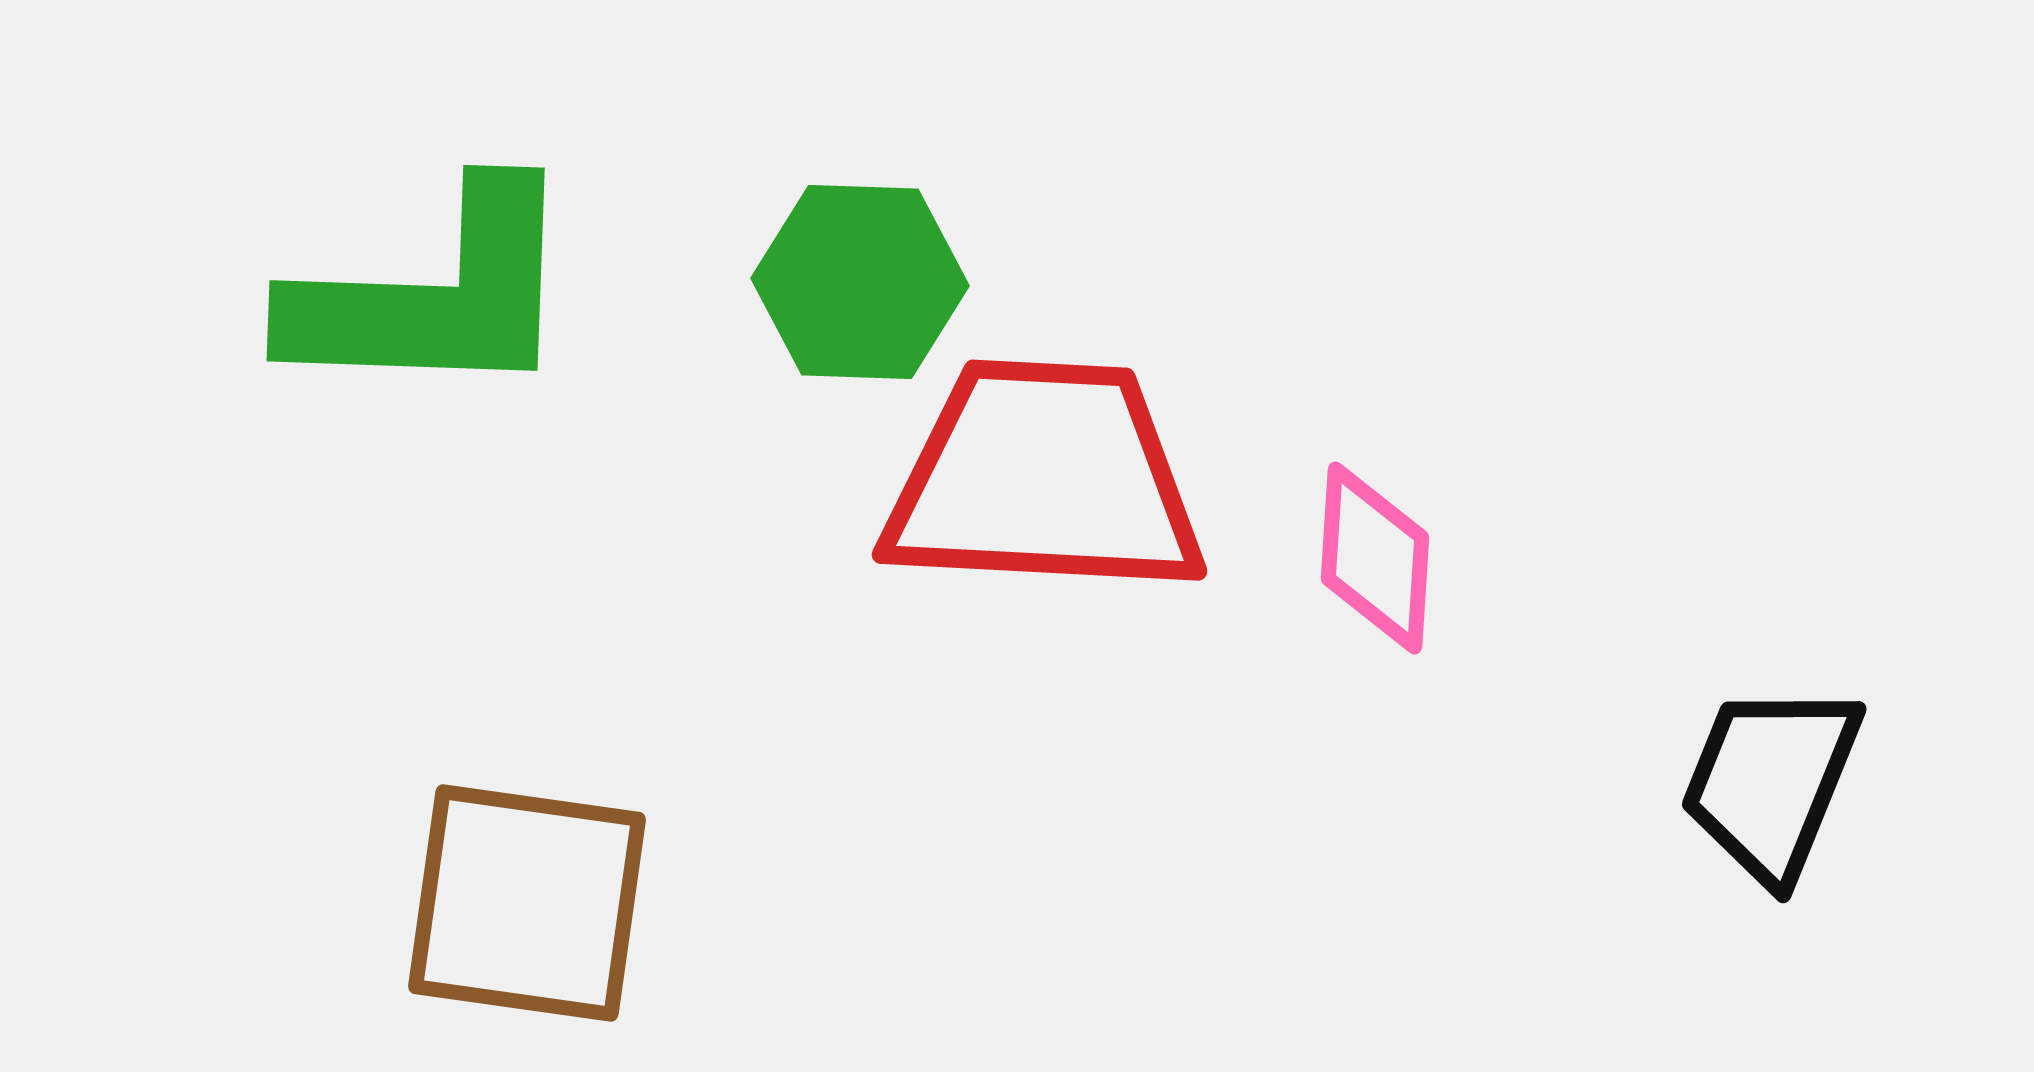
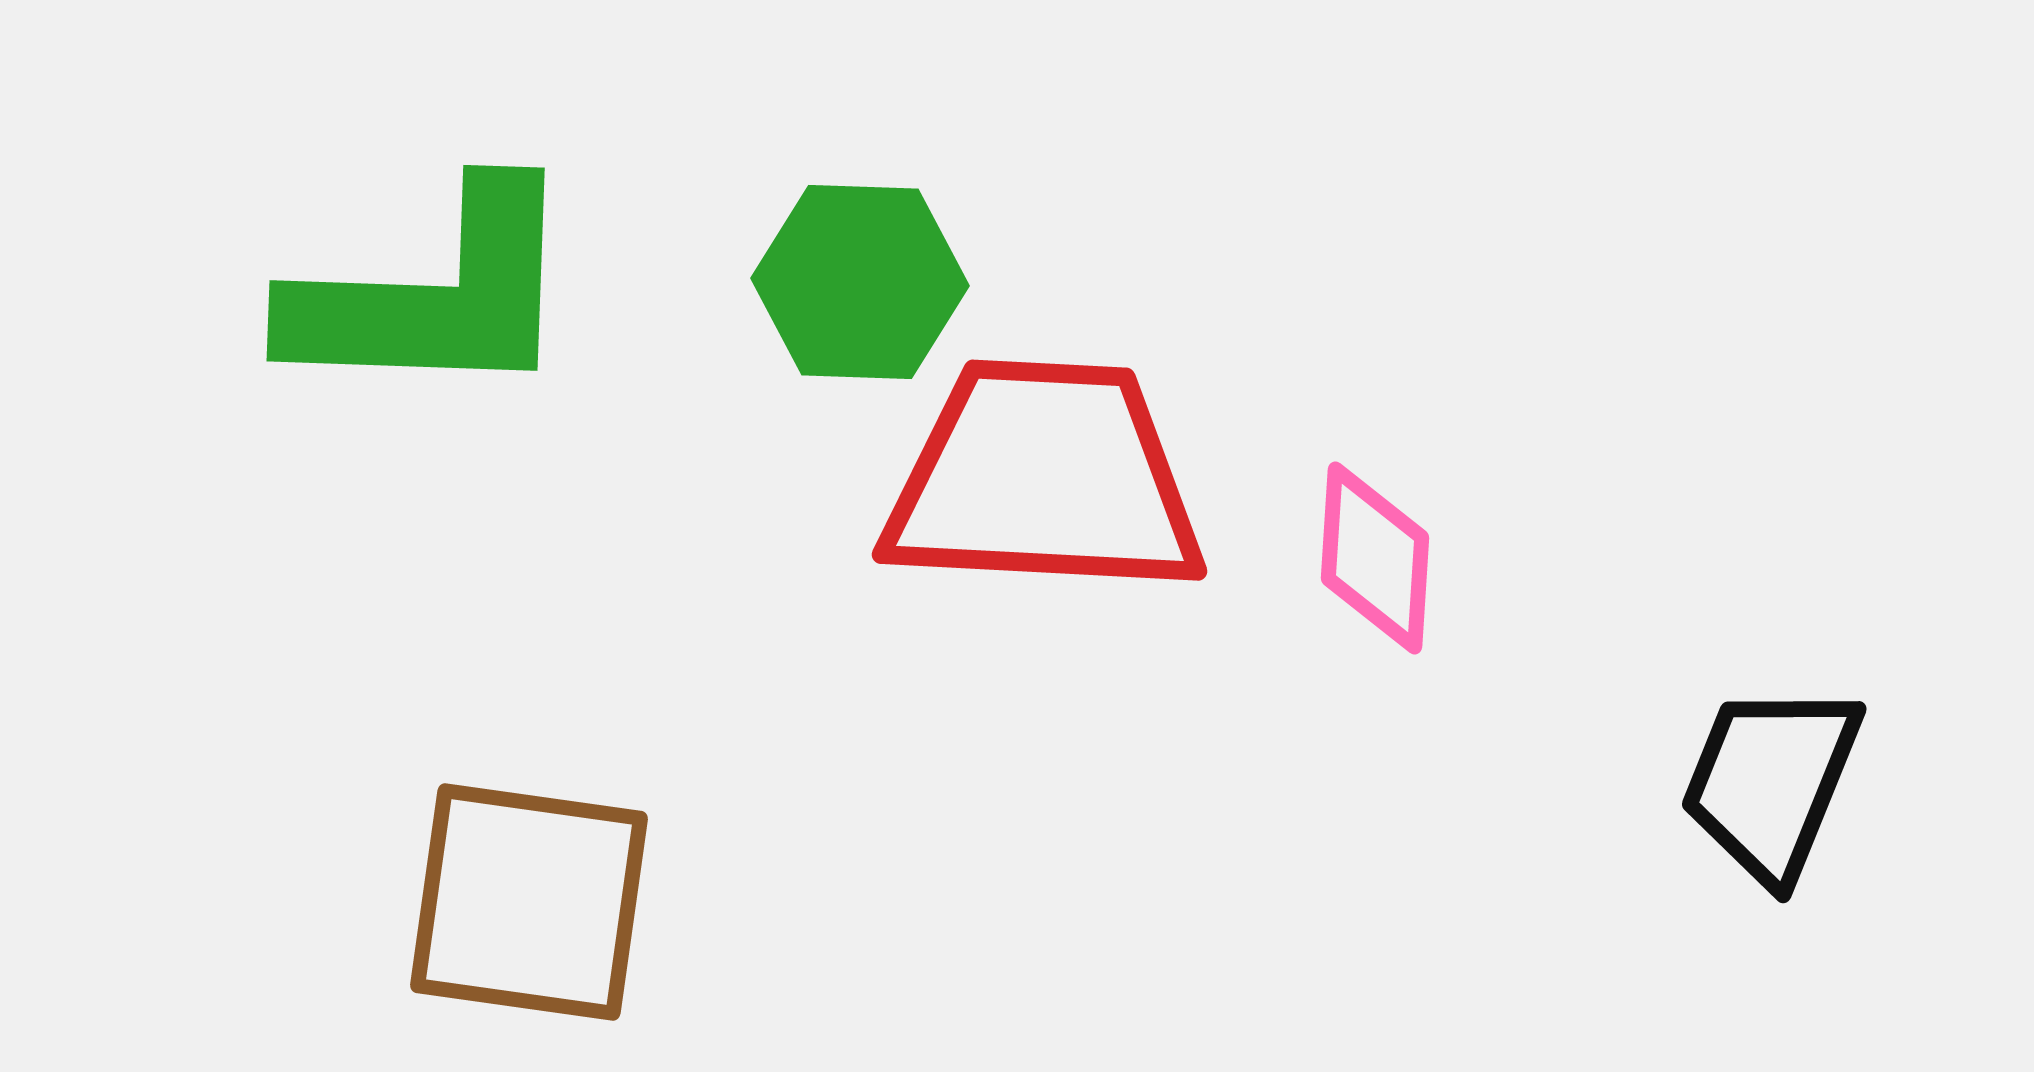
brown square: moved 2 px right, 1 px up
